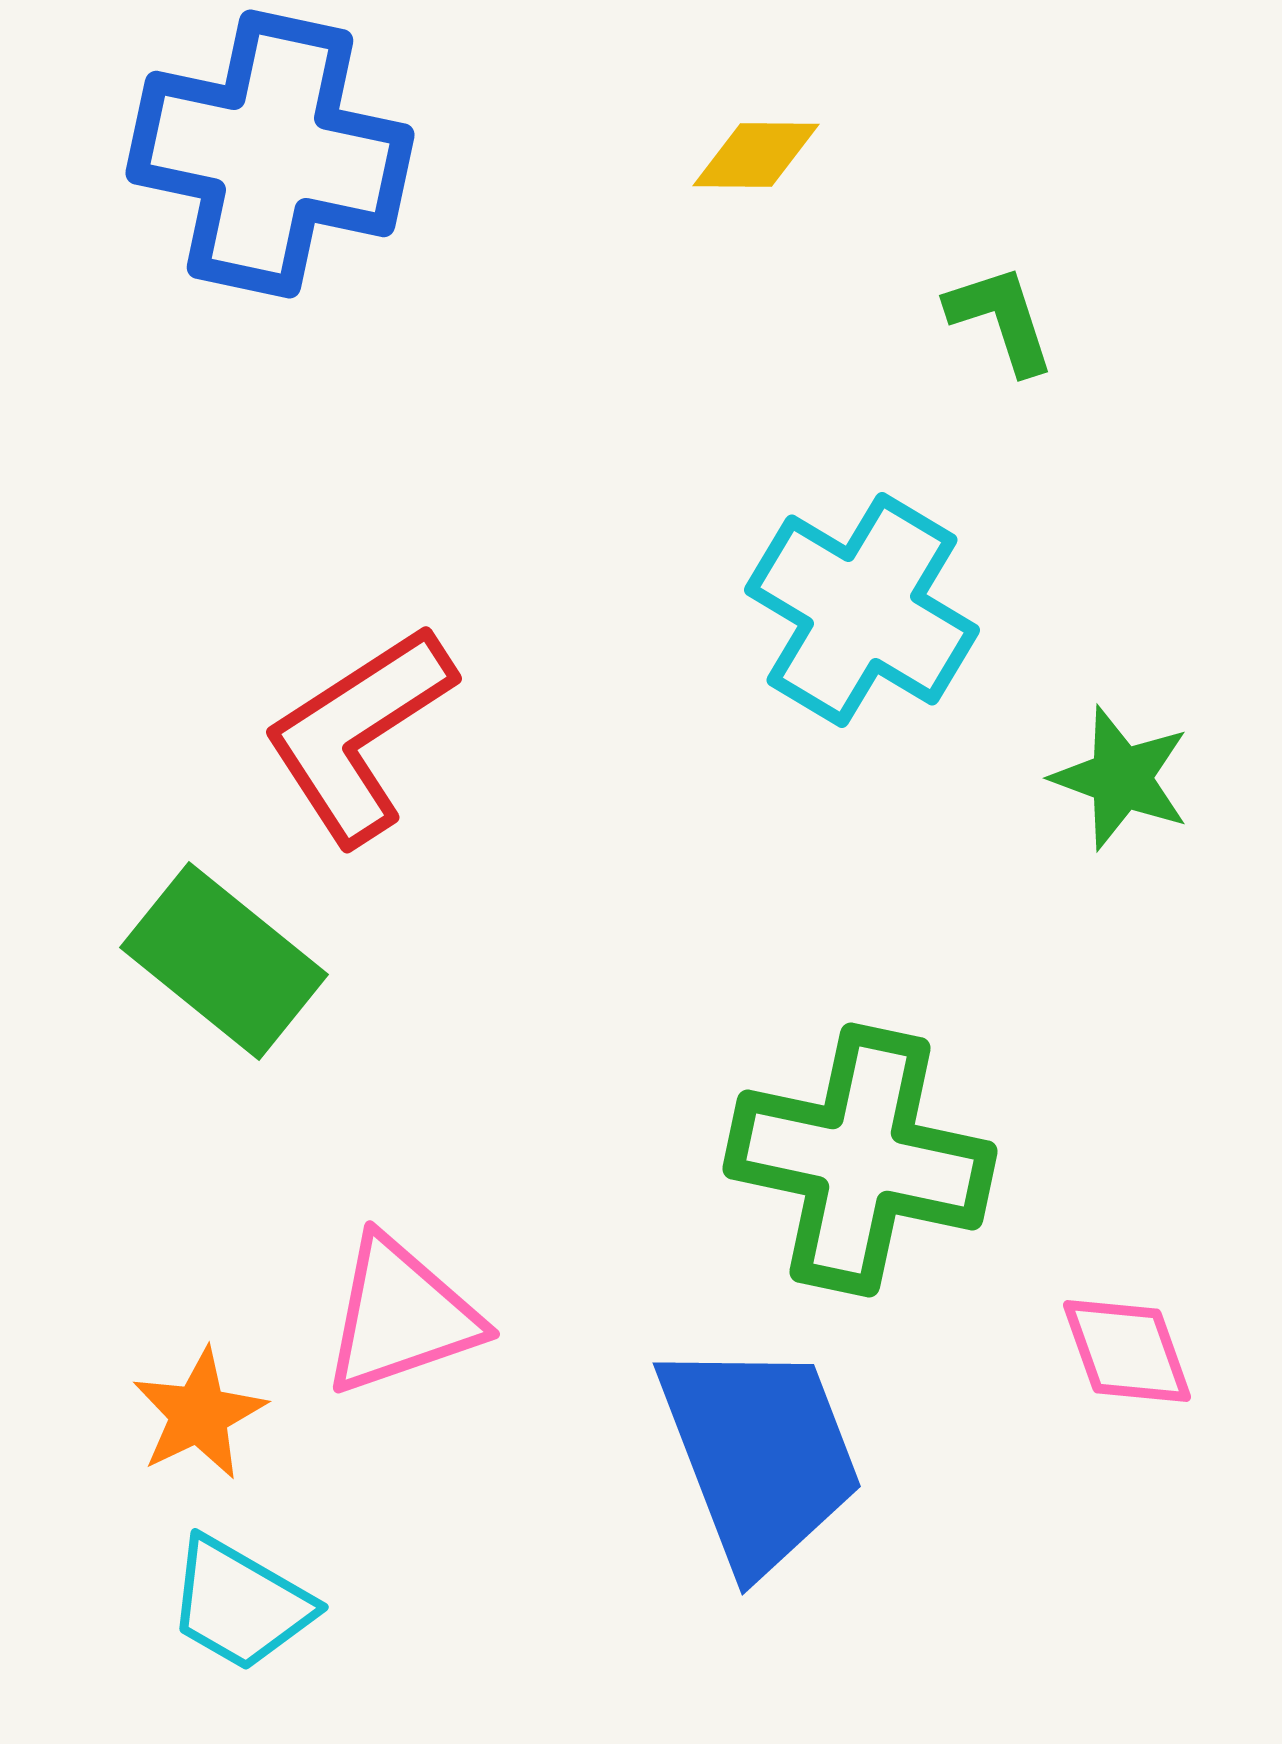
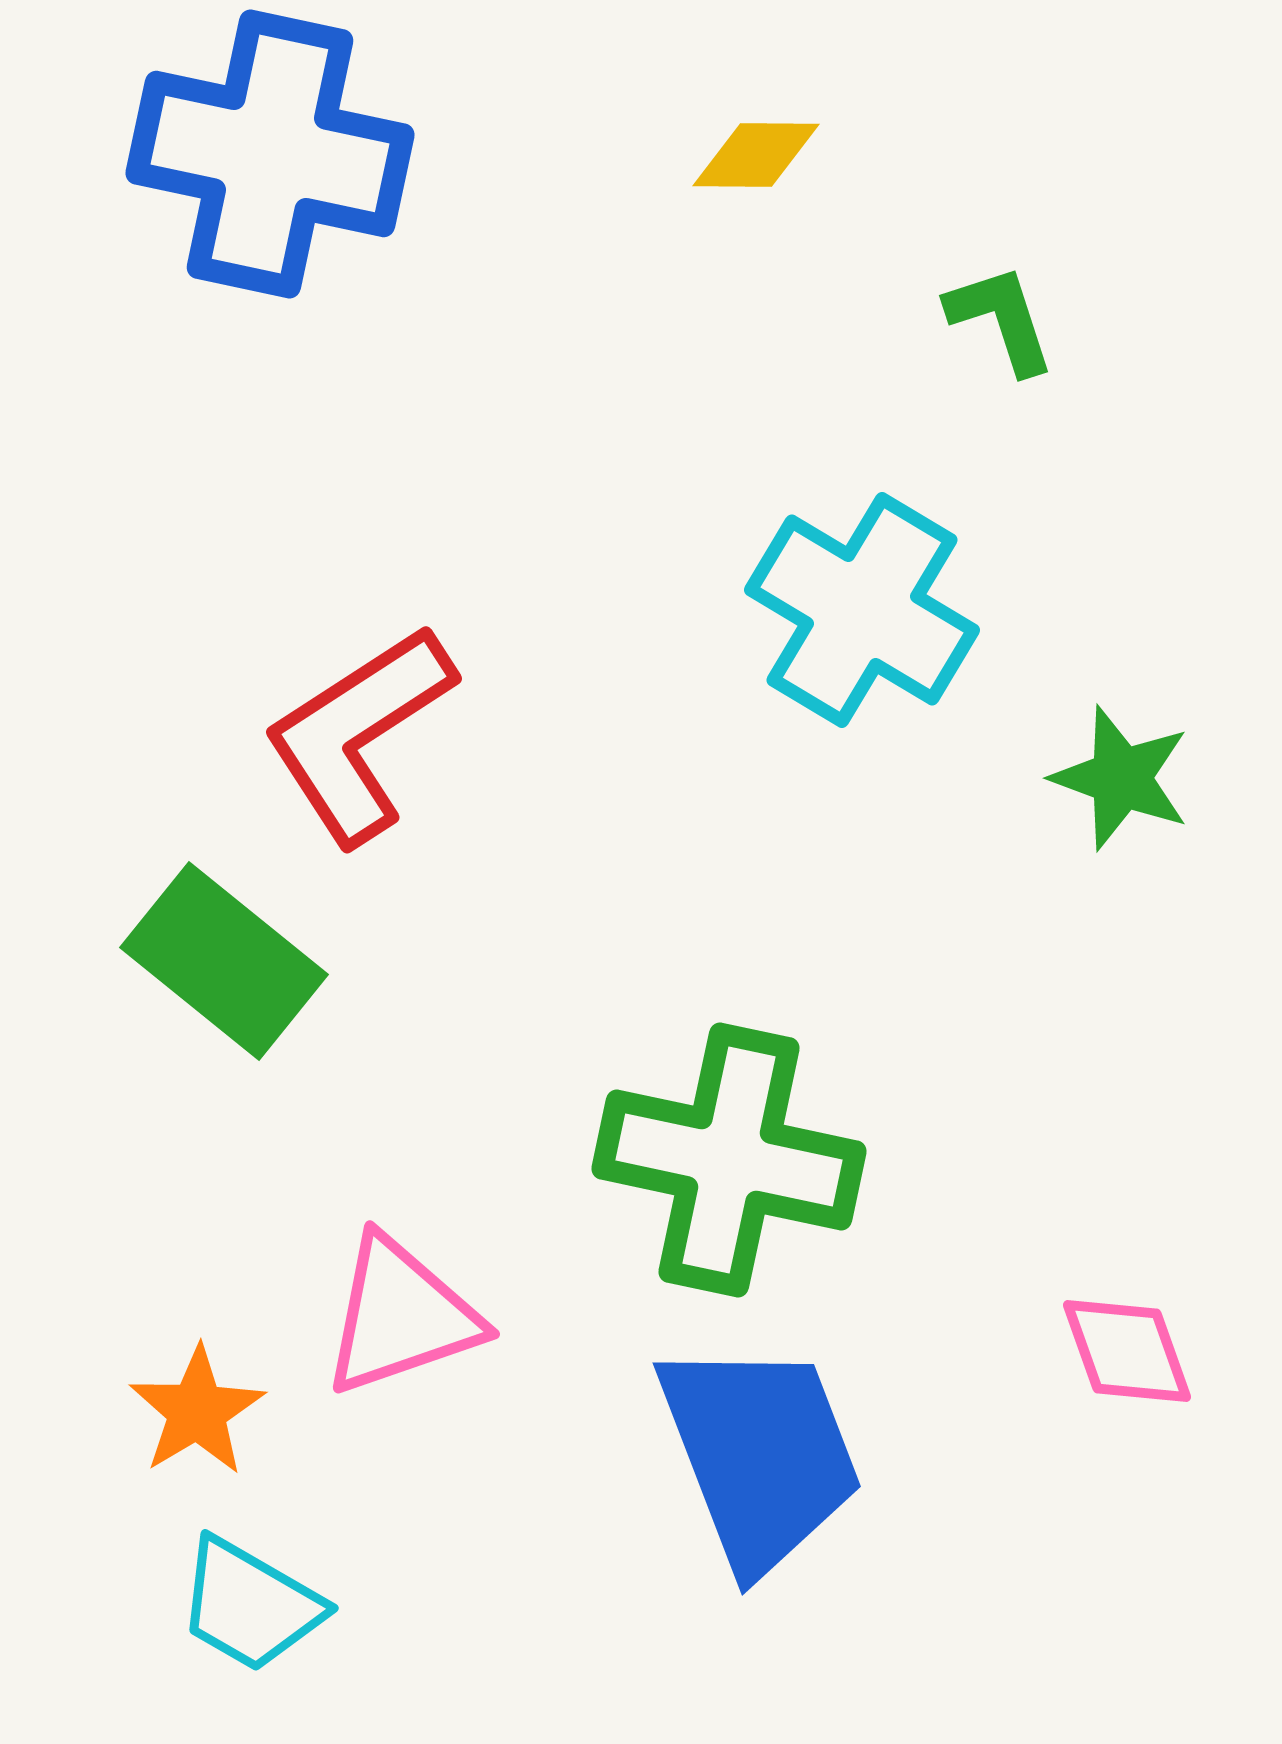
green cross: moved 131 px left
orange star: moved 2 px left, 3 px up; rotated 5 degrees counterclockwise
cyan trapezoid: moved 10 px right, 1 px down
